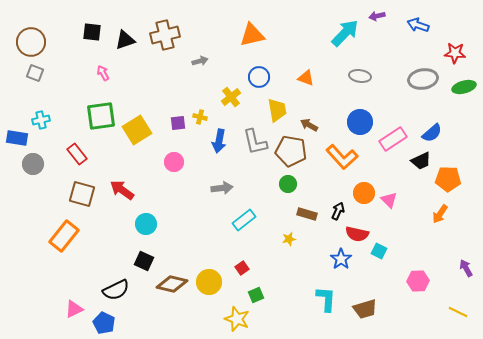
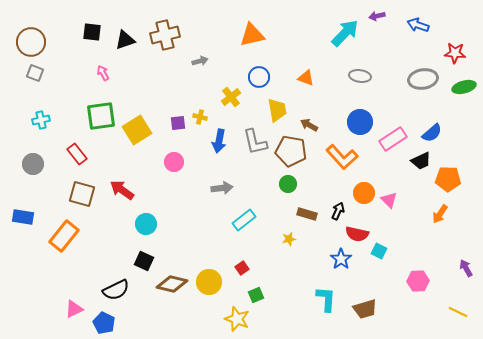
blue rectangle at (17, 138): moved 6 px right, 79 px down
